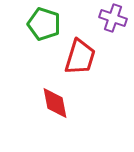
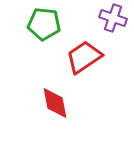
green pentagon: rotated 12 degrees counterclockwise
red trapezoid: moved 4 px right; rotated 141 degrees counterclockwise
